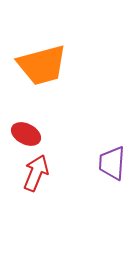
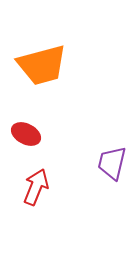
purple trapezoid: rotated 9 degrees clockwise
red arrow: moved 14 px down
